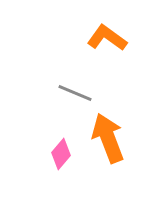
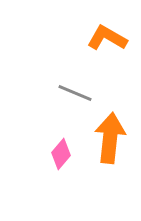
orange L-shape: rotated 6 degrees counterclockwise
orange arrow: moved 2 px right; rotated 27 degrees clockwise
